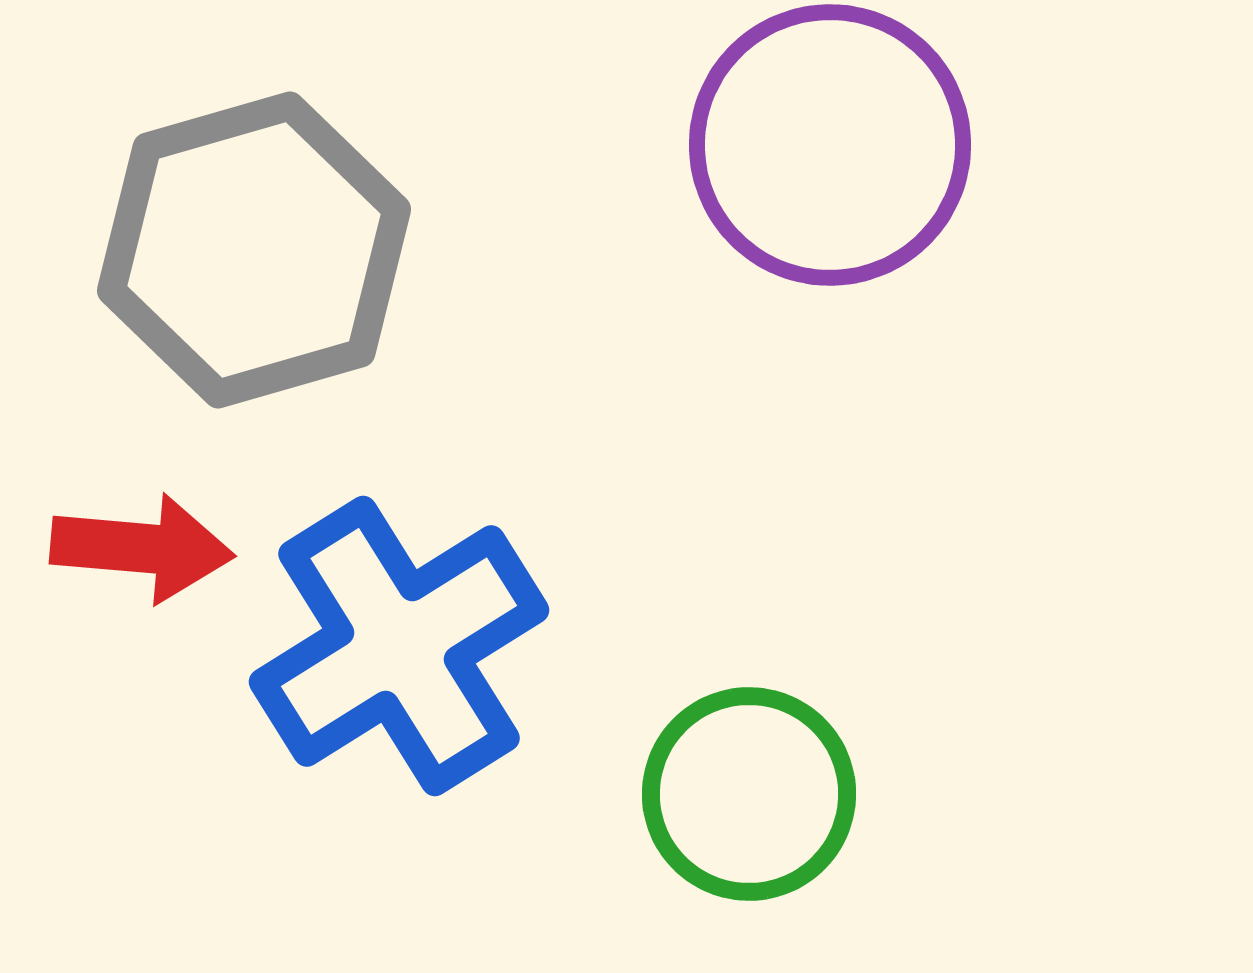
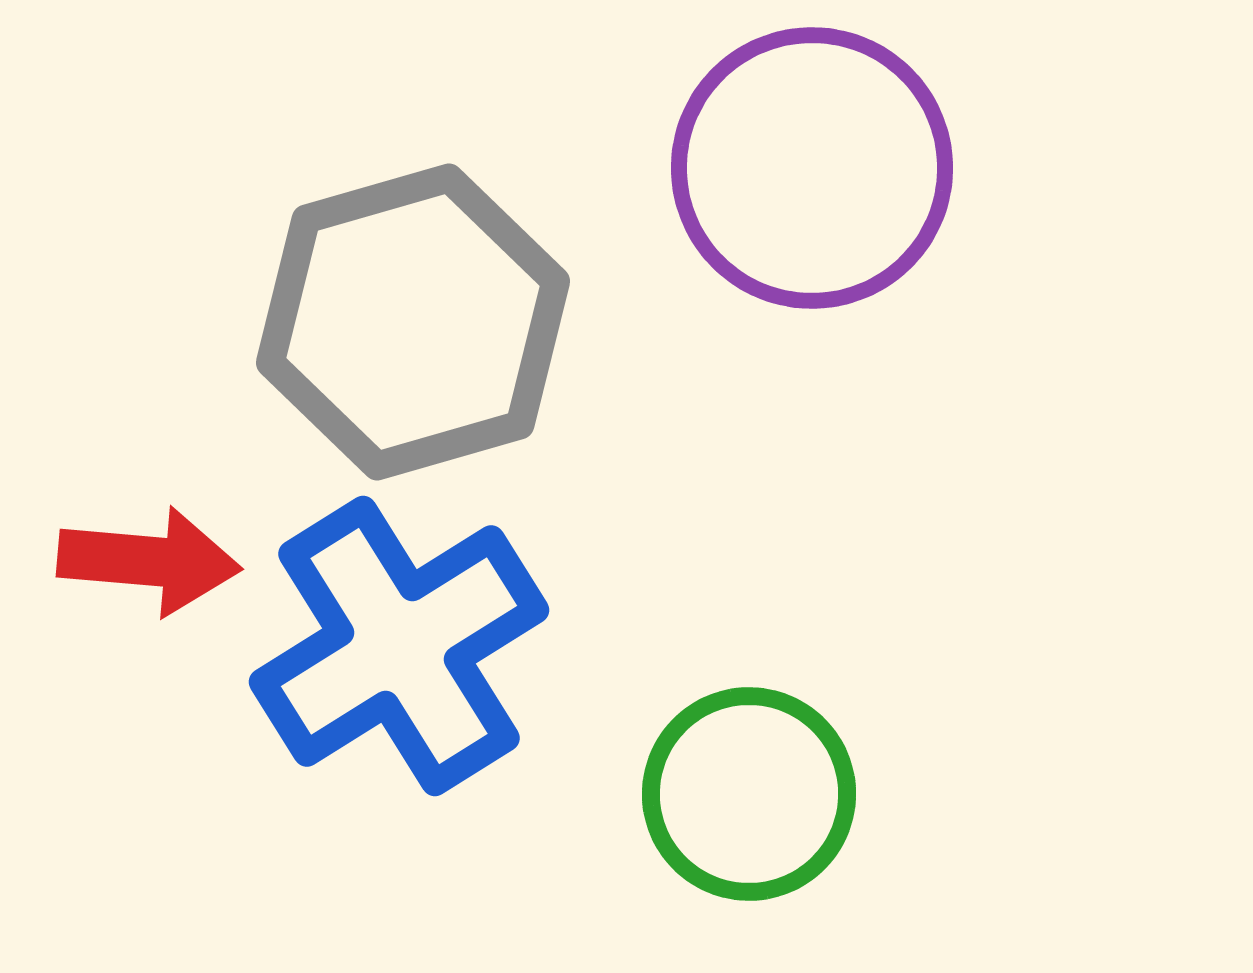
purple circle: moved 18 px left, 23 px down
gray hexagon: moved 159 px right, 72 px down
red arrow: moved 7 px right, 13 px down
